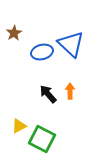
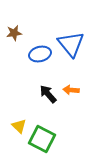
brown star: rotated 21 degrees clockwise
blue triangle: rotated 8 degrees clockwise
blue ellipse: moved 2 px left, 2 px down
orange arrow: moved 1 px right, 1 px up; rotated 84 degrees counterclockwise
yellow triangle: rotated 49 degrees counterclockwise
